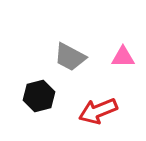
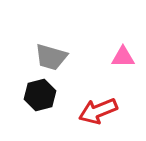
gray trapezoid: moved 19 px left; rotated 12 degrees counterclockwise
black hexagon: moved 1 px right, 1 px up
